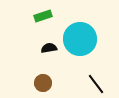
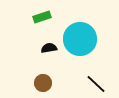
green rectangle: moved 1 px left, 1 px down
black line: rotated 10 degrees counterclockwise
